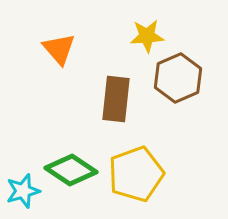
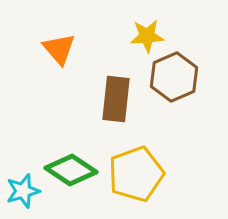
brown hexagon: moved 4 px left, 1 px up
